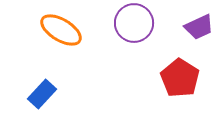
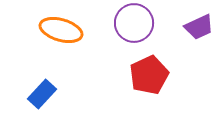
orange ellipse: rotated 15 degrees counterclockwise
red pentagon: moved 31 px left, 3 px up; rotated 15 degrees clockwise
